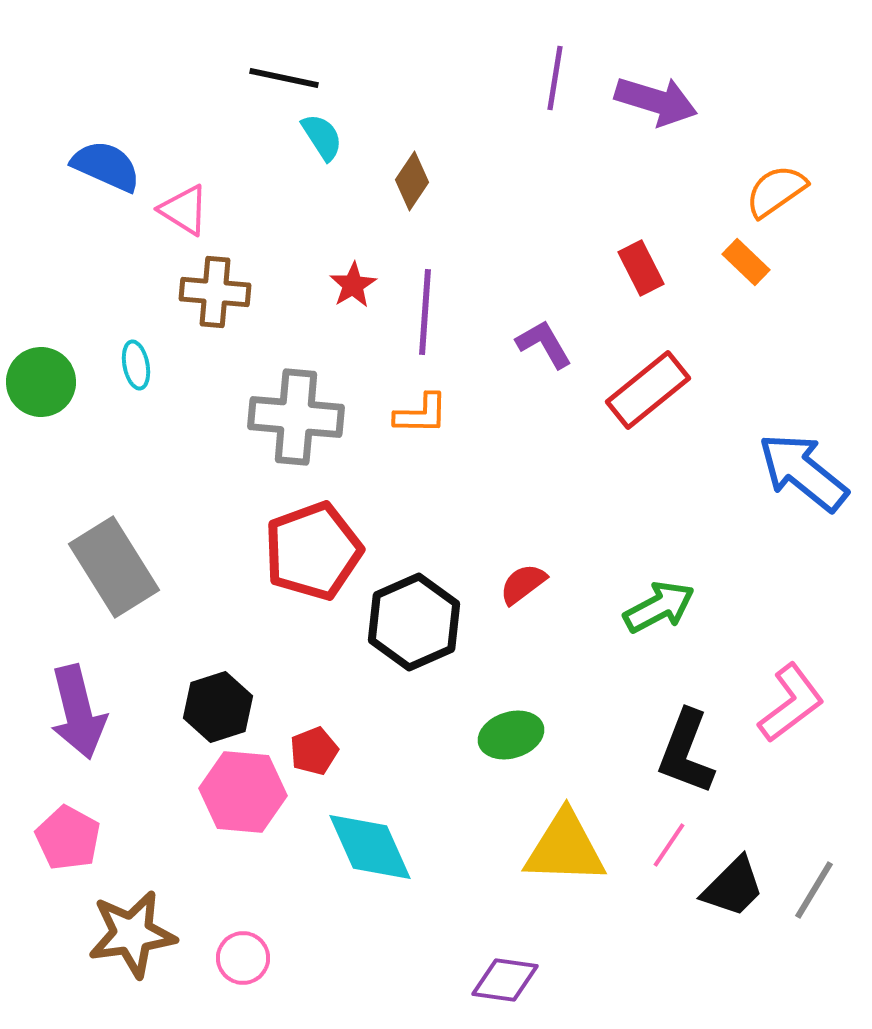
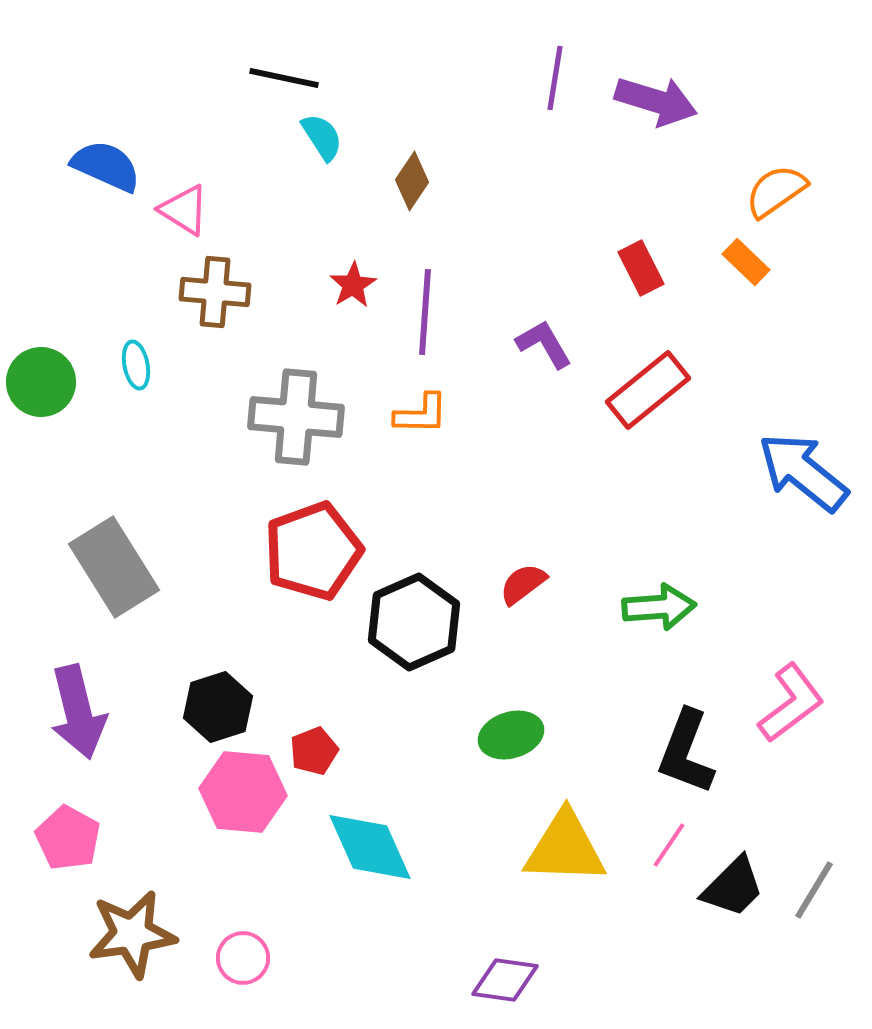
green arrow at (659, 607): rotated 24 degrees clockwise
